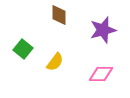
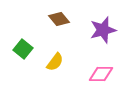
brown diamond: moved 4 px down; rotated 40 degrees counterclockwise
